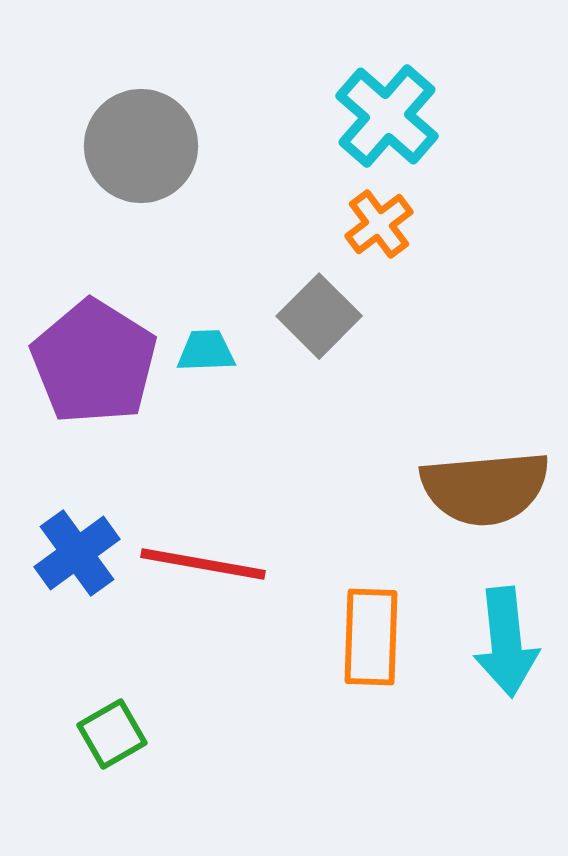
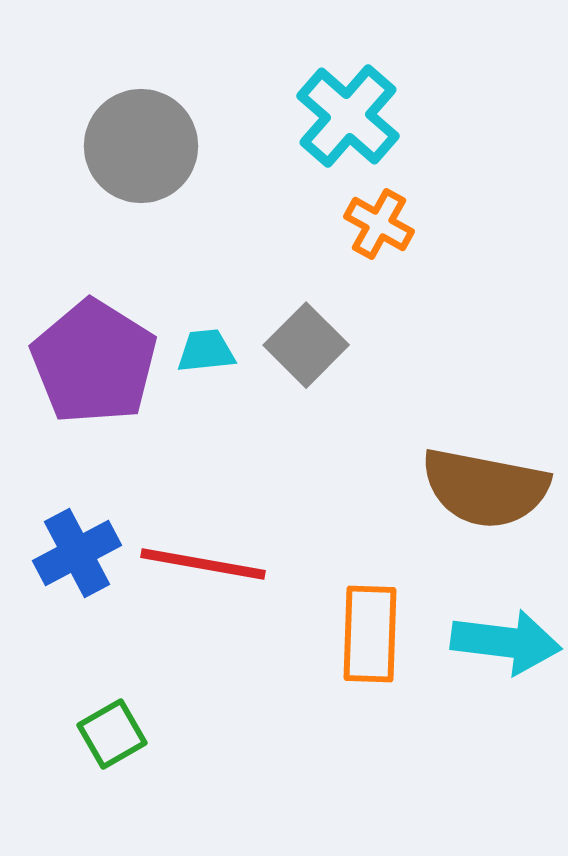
cyan cross: moved 39 px left
orange cross: rotated 24 degrees counterclockwise
gray square: moved 13 px left, 29 px down
cyan trapezoid: rotated 4 degrees counterclockwise
brown semicircle: rotated 16 degrees clockwise
blue cross: rotated 8 degrees clockwise
orange rectangle: moved 1 px left, 3 px up
cyan arrow: rotated 77 degrees counterclockwise
